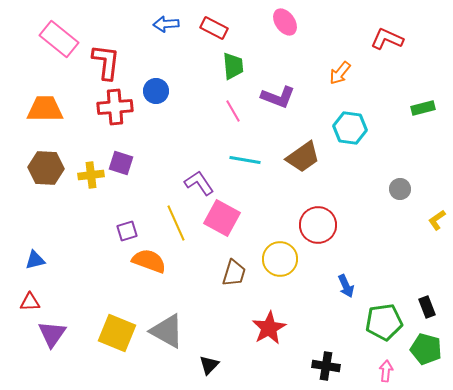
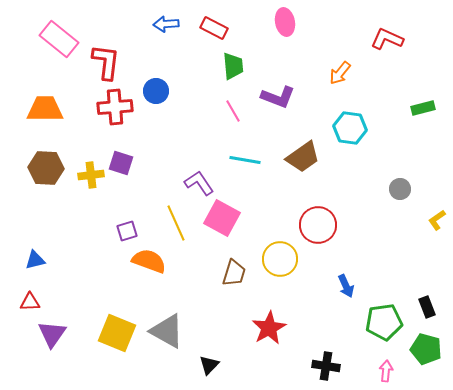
pink ellipse at (285, 22): rotated 24 degrees clockwise
